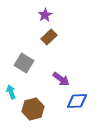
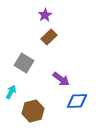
cyan arrow: rotated 48 degrees clockwise
brown hexagon: moved 2 px down
